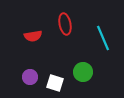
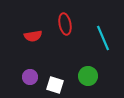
green circle: moved 5 px right, 4 px down
white square: moved 2 px down
